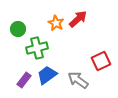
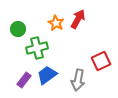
red arrow: rotated 18 degrees counterclockwise
gray arrow: rotated 115 degrees counterclockwise
